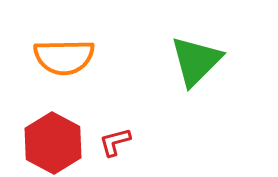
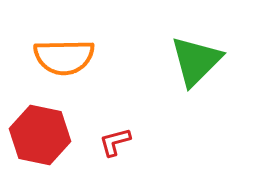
red hexagon: moved 13 px left, 8 px up; rotated 16 degrees counterclockwise
